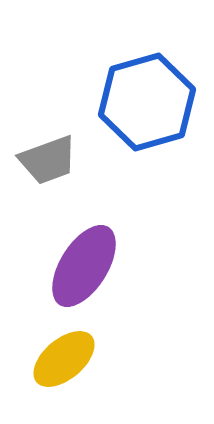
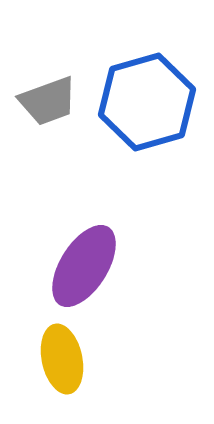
gray trapezoid: moved 59 px up
yellow ellipse: moved 2 px left; rotated 62 degrees counterclockwise
